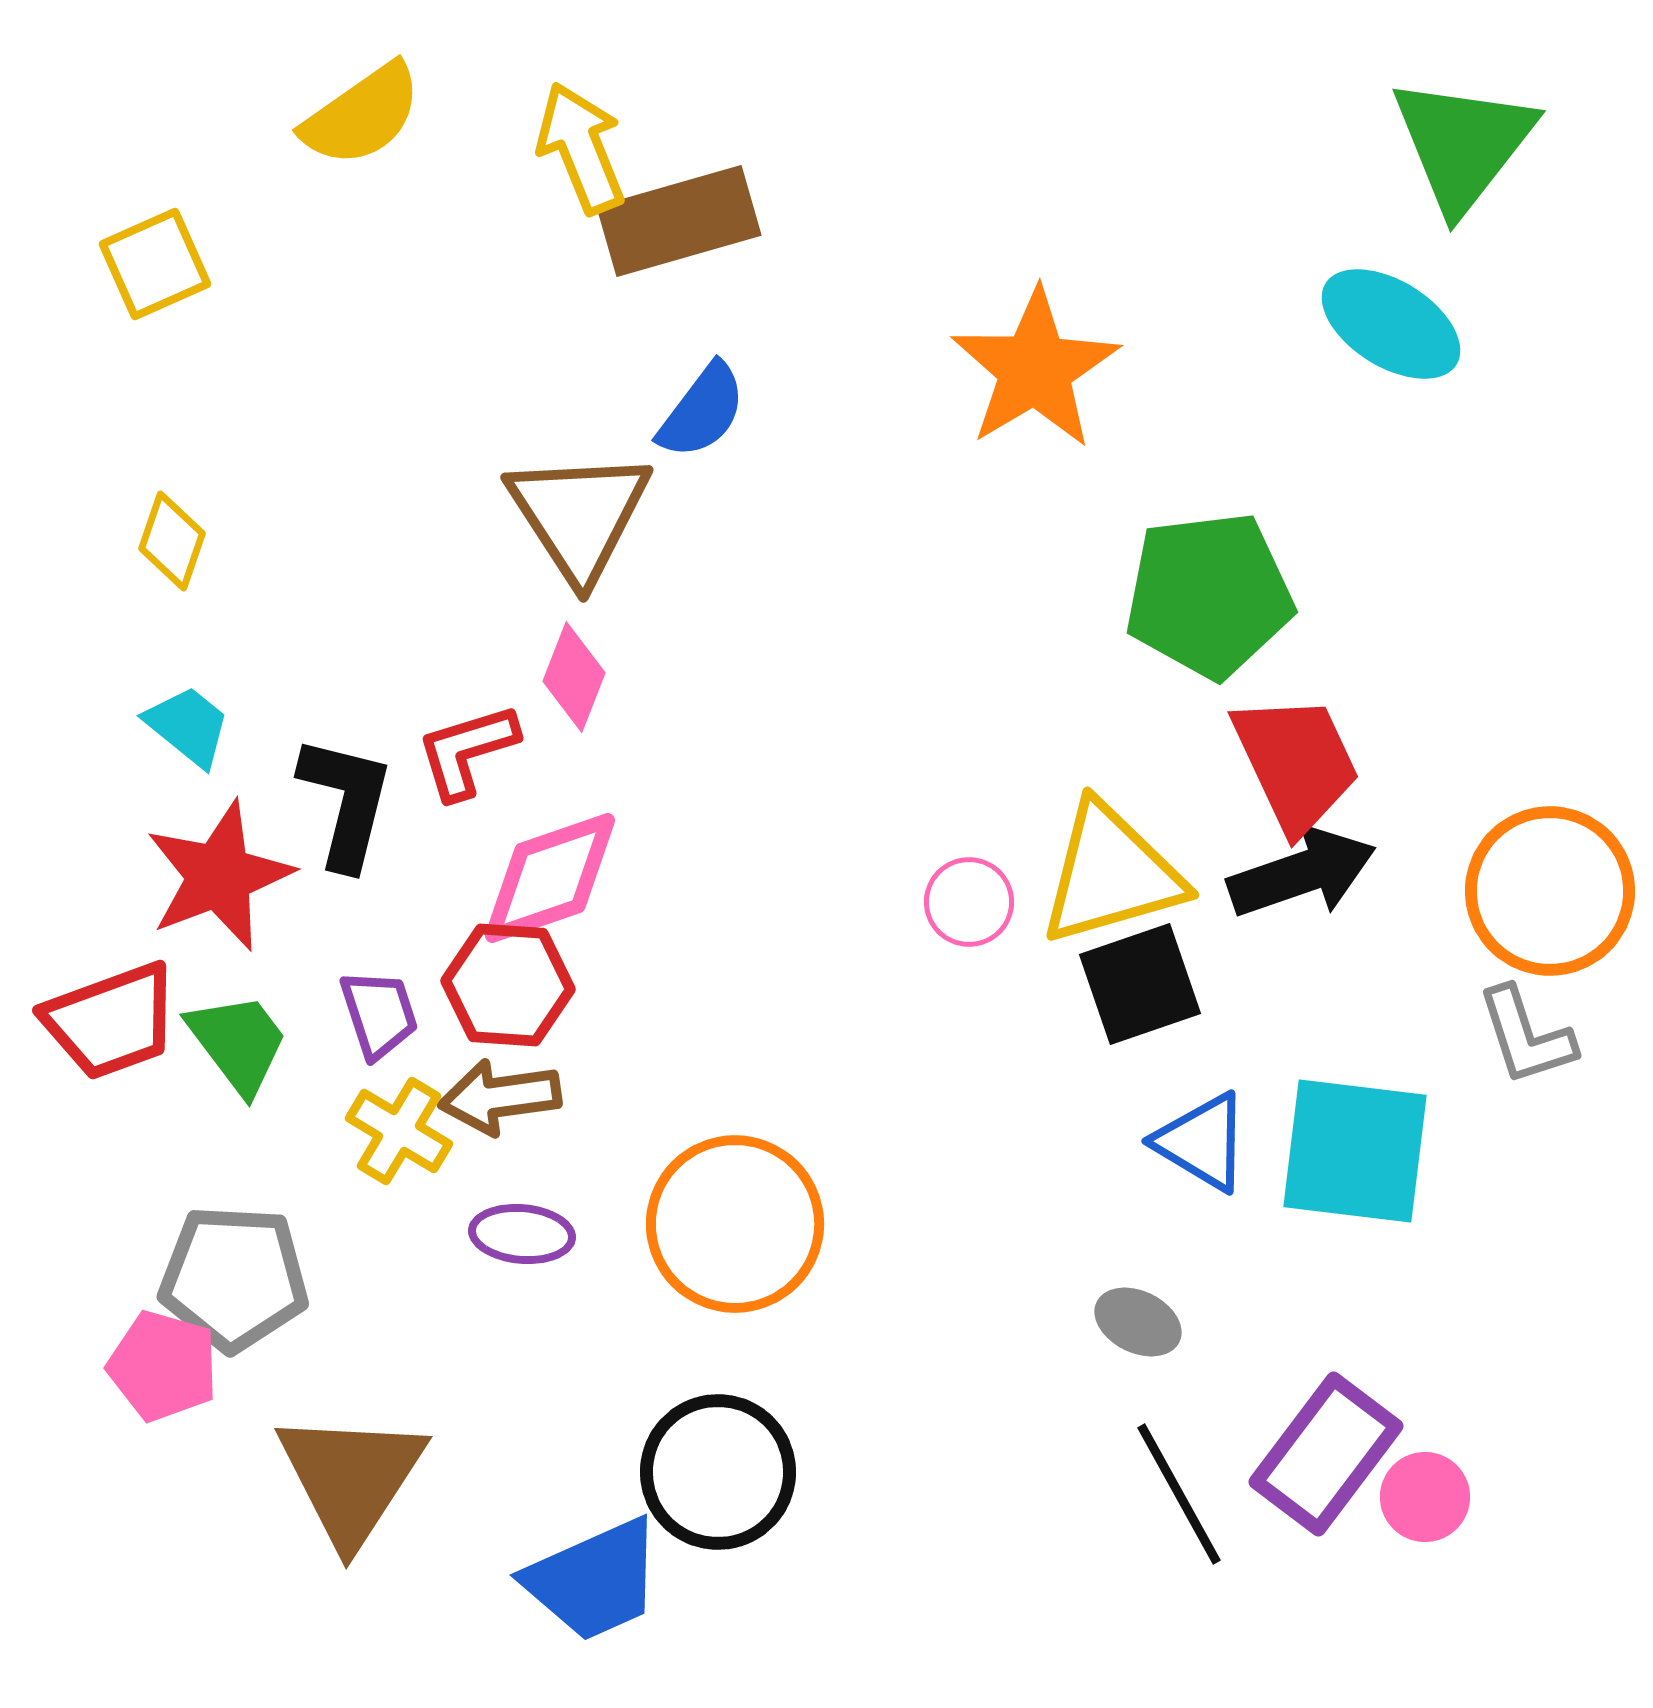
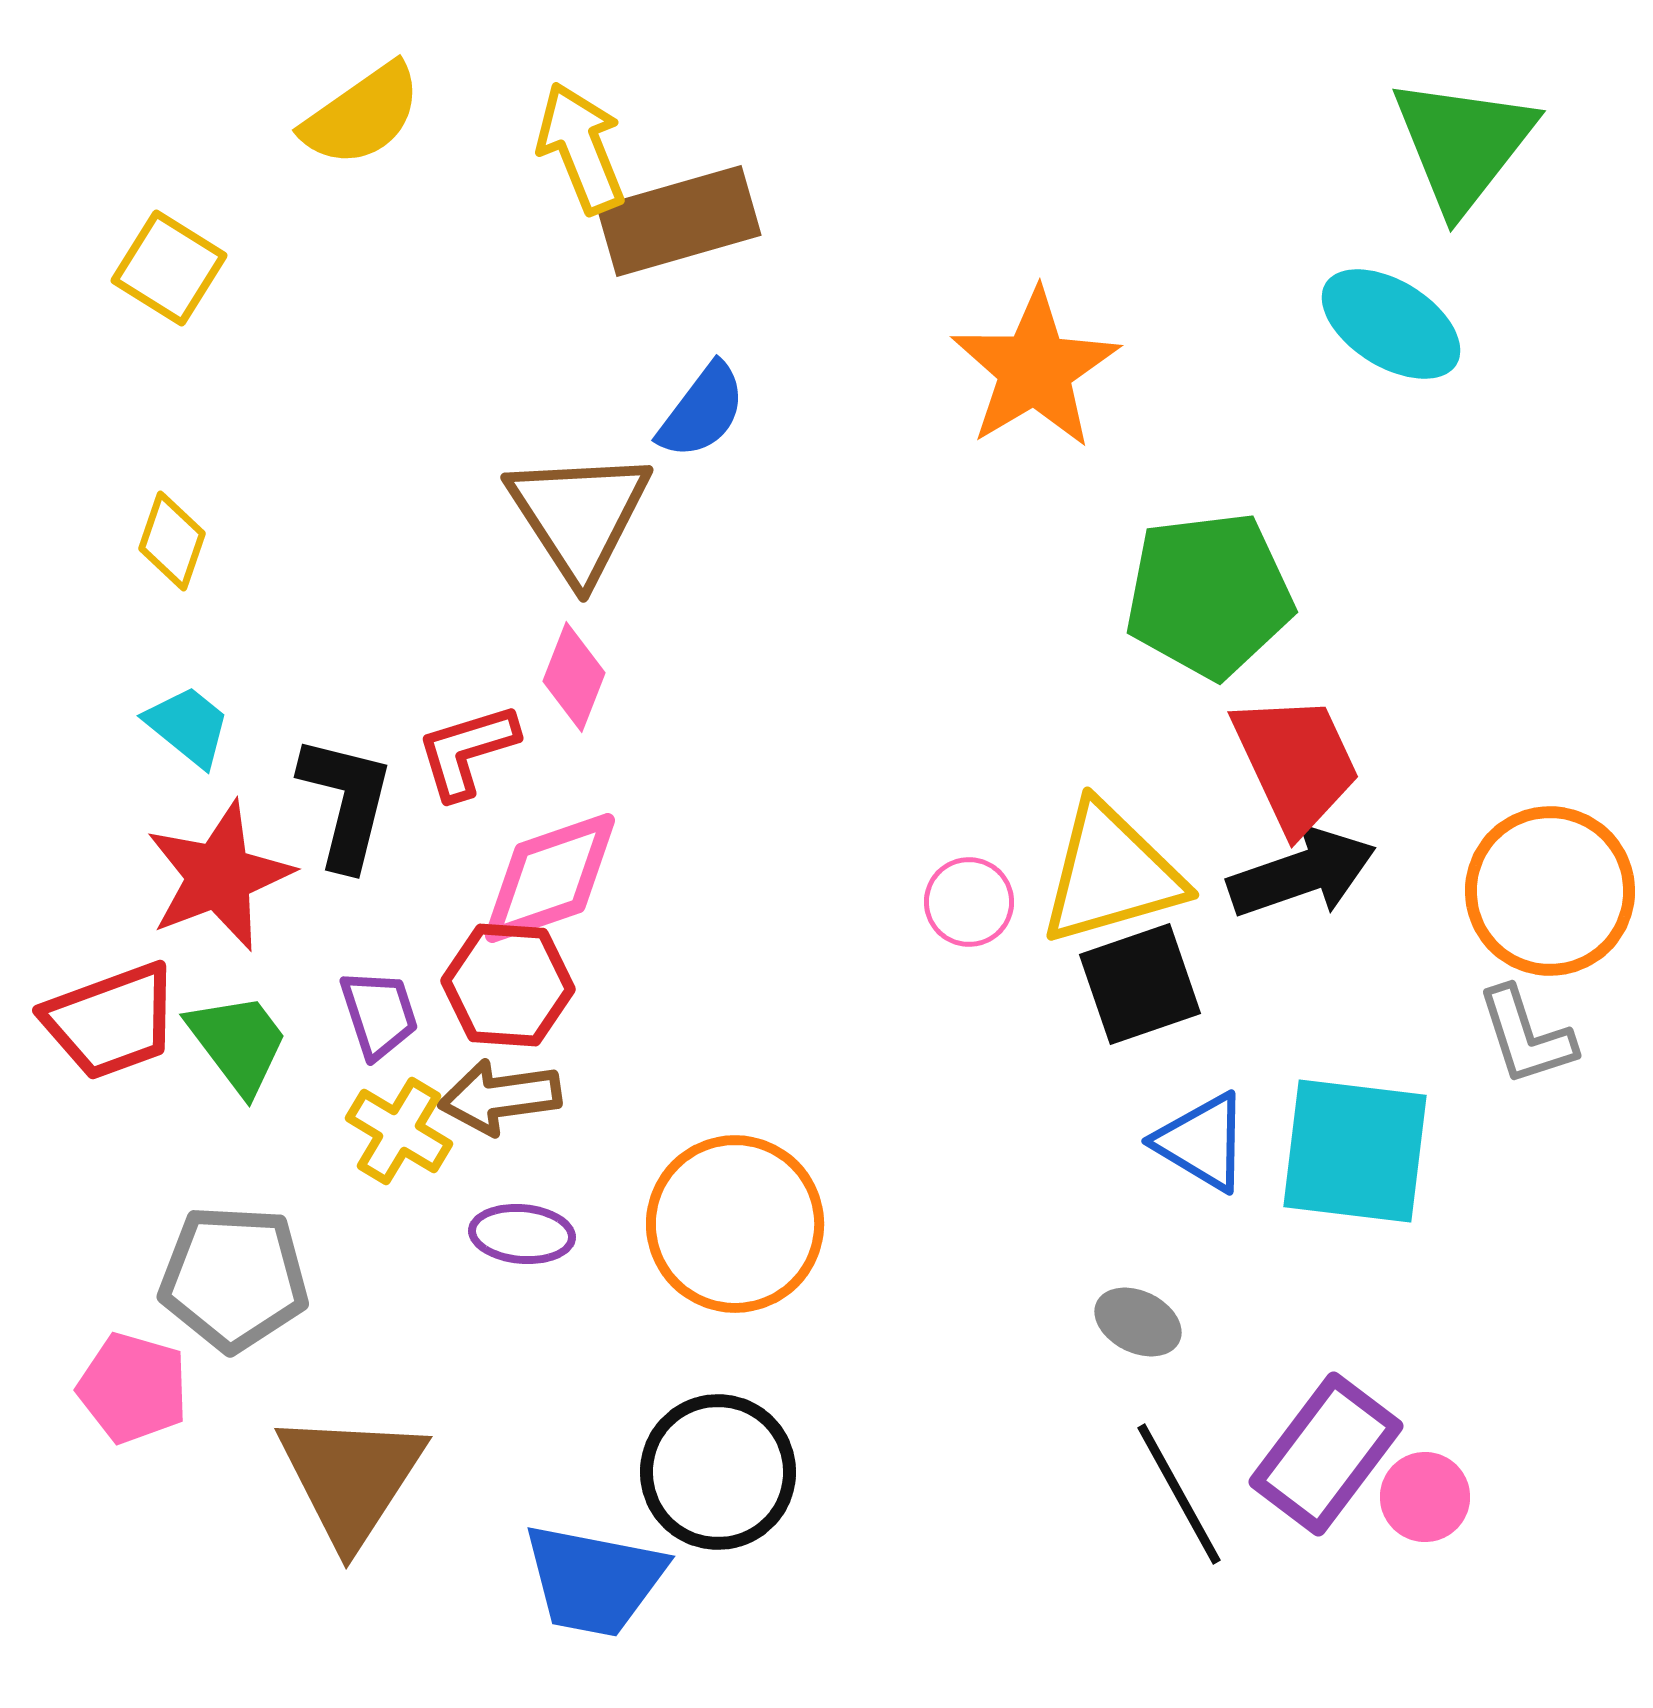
yellow square at (155, 264): moved 14 px right, 4 px down; rotated 34 degrees counterclockwise
pink pentagon at (163, 1366): moved 30 px left, 22 px down
blue trapezoid at (594, 1580): rotated 35 degrees clockwise
